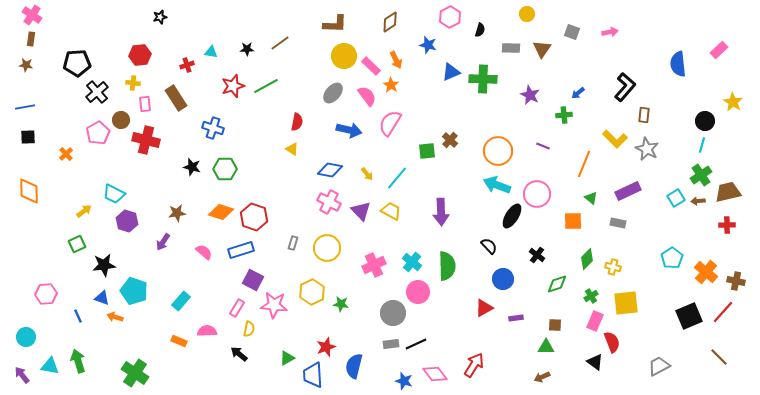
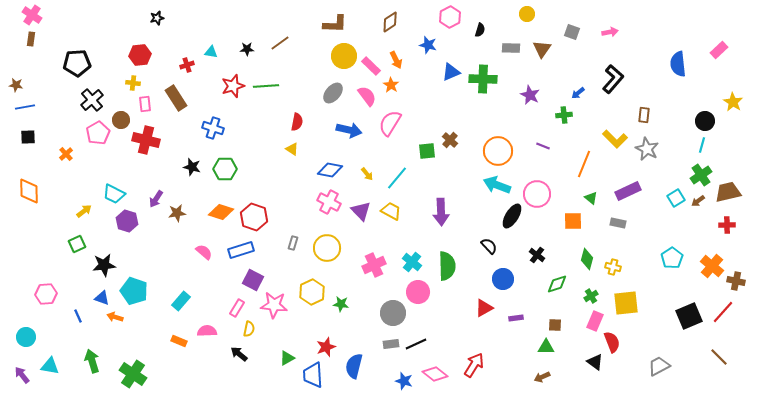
black star at (160, 17): moved 3 px left, 1 px down
brown star at (26, 65): moved 10 px left, 20 px down
green line at (266, 86): rotated 25 degrees clockwise
black L-shape at (625, 87): moved 12 px left, 8 px up
black cross at (97, 92): moved 5 px left, 8 px down
brown arrow at (698, 201): rotated 32 degrees counterclockwise
purple arrow at (163, 242): moved 7 px left, 43 px up
green diamond at (587, 259): rotated 30 degrees counterclockwise
orange cross at (706, 272): moved 6 px right, 6 px up
green arrow at (78, 361): moved 14 px right
green cross at (135, 373): moved 2 px left, 1 px down
pink diamond at (435, 374): rotated 15 degrees counterclockwise
